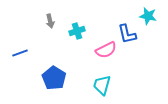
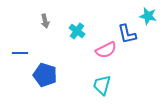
gray arrow: moved 5 px left
cyan cross: rotated 35 degrees counterclockwise
blue line: rotated 21 degrees clockwise
blue pentagon: moved 9 px left, 3 px up; rotated 15 degrees counterclockwise
